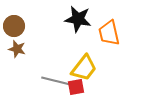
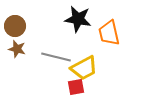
brown circle: moved 1 px right
yellow trapezoid: rotated 24 degrees clockwise
gray line: moved 24 px up
